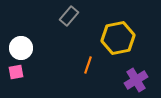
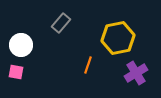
gray rectangle: moved 8 px left, 7 px down
white circle: moved 3 px up
pink square: rotated 21 degrees clockwise
purple cross: moved 7 px up
